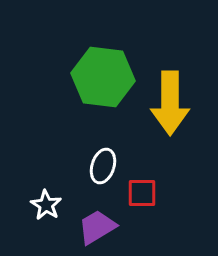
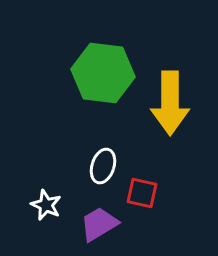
green hexagon: moved 4 px up
red square: rotated 12 degrees clockwise
white star: rotated 8 degrees counterclockwise
purple trapezoid: moved 2 px right, 3 px up
